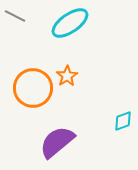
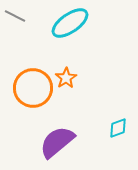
orange star: moved 1 px left, 2 px down
cyan diamond: moved 5 px left, 7 px down
